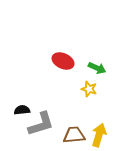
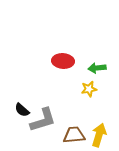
red ellipse: rotated 20 degrees counterclockwise
green arrow: rotated 150 degrees clockwise
yellow star: rotated 28 degrees counterclockwise
black semicircle: rotated 133 degrees counterclockwise
gray L-shape: moved 2 px right, 4 px up
